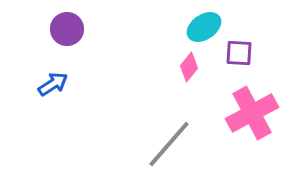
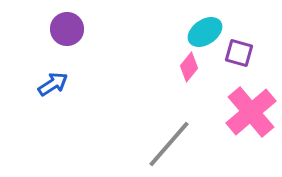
cyan ellipse: moved 1 px right, 5 px down
purple square: rotated 12 degrees clockwise
pink cross: moved 1 px left, 1 px up; rotated 12 degrees counterclockwise
